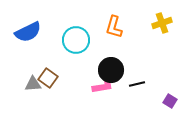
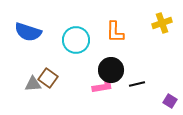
orange L-shape: moved 1 px right, 5 px down; rotated 15 degrees counterclockwise
blue semicircle: rotated 44 degrees clockwise
